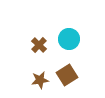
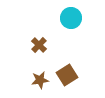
cyan circle: moved 2 px right, 21 px up
